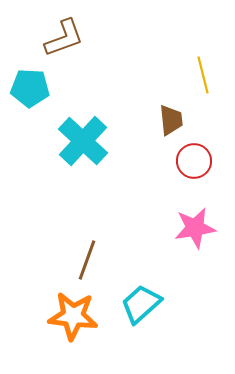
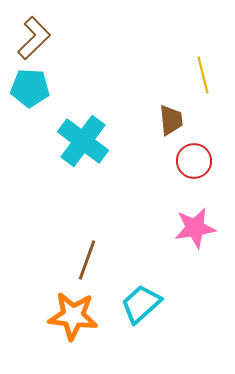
brown L-shape: moved 30 px left; rotated 24 degrees counterclockwise
cyan cross: rotated 6 degrees counterclockwise
